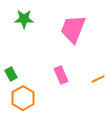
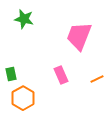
green star: rotated 12 degrees clockwise
pink trapezoid: moved 6 px right, 7 px down
green rectangle: rotated 16 degrees clockwise
orange line: moved 1 px left
